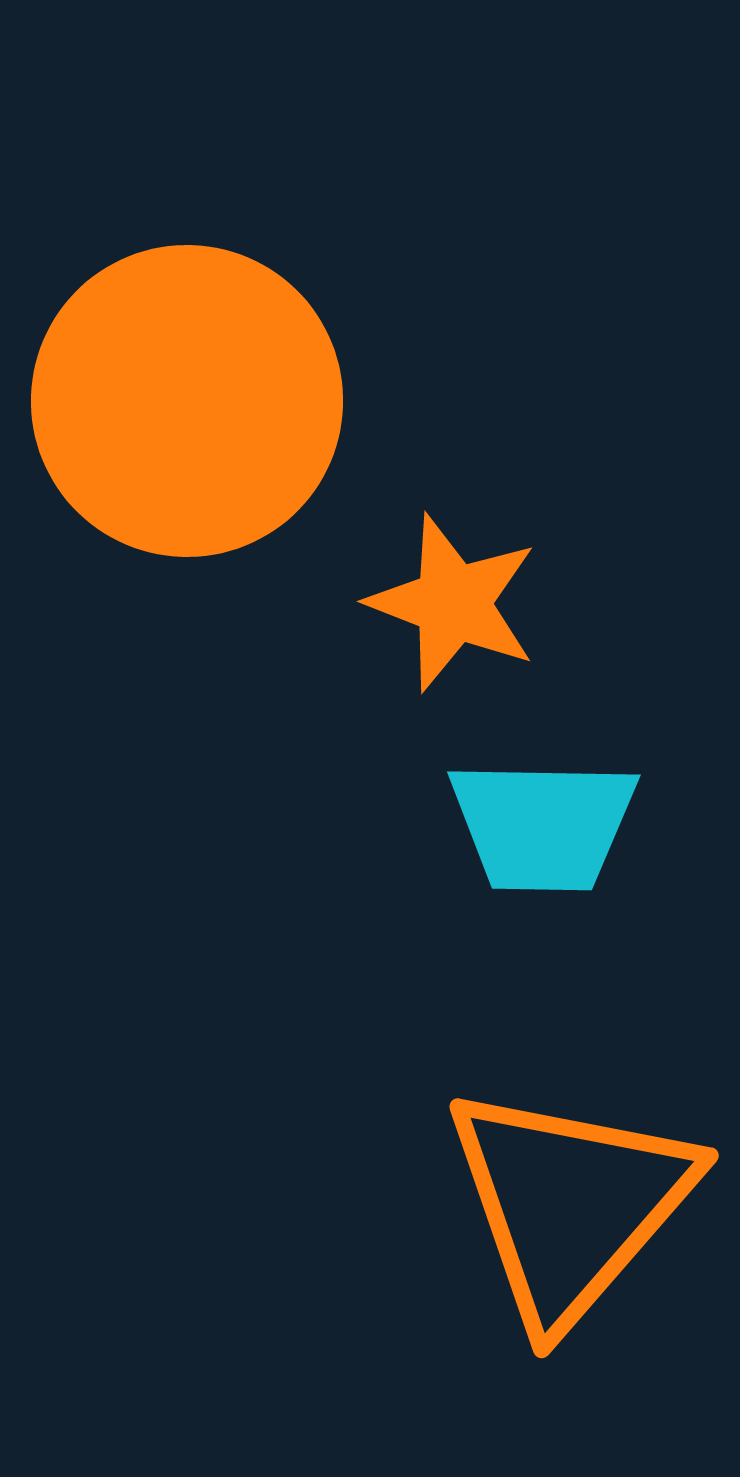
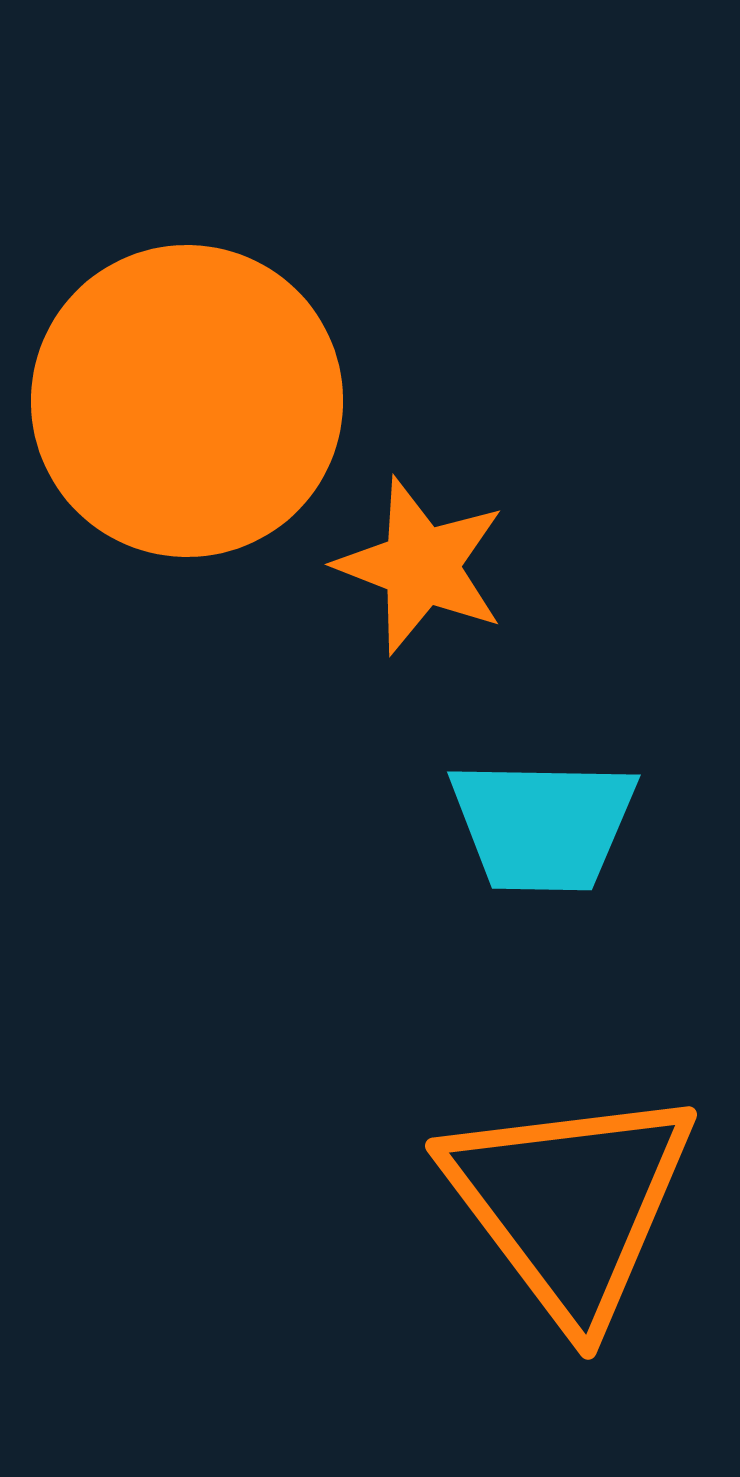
orange star: moved 32 px left, 37 px up
orange triangle: rotated 18 degrees counterclockwise
